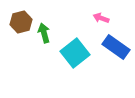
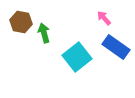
pink arrow: moved 3 px right; rotated 28 degrees clockwise
brown hexagon: rotated 25 degrees clockwise
cyan square: moved 2 px right, 4 px down
